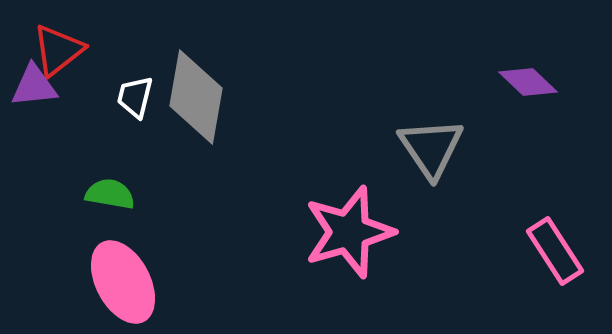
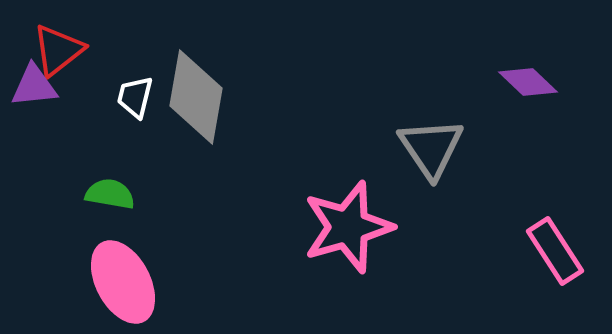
pink star: moved 1 px left, 5 px up
